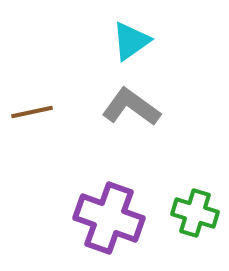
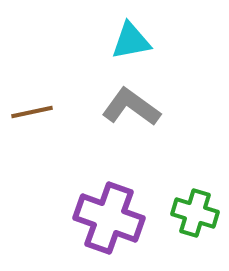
cyan triangle: rotated 24 degrees clockwise
